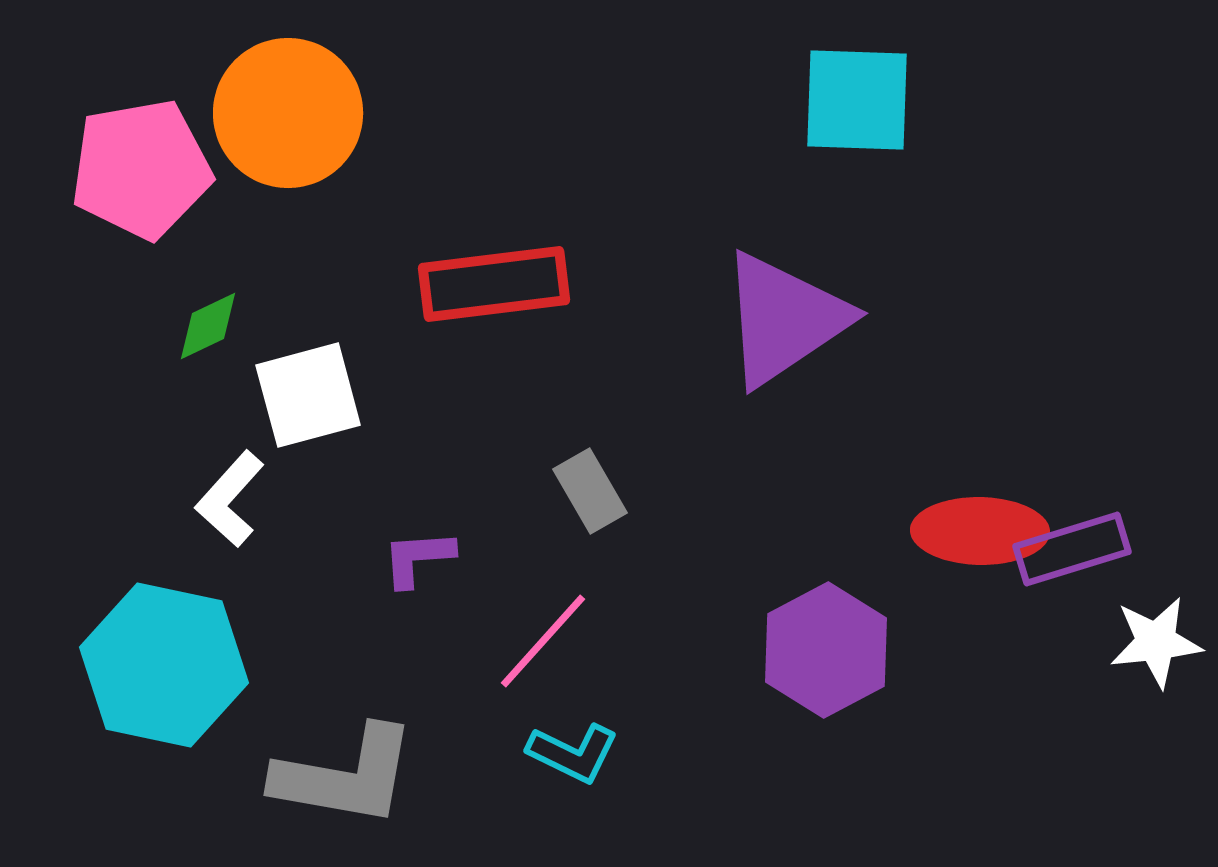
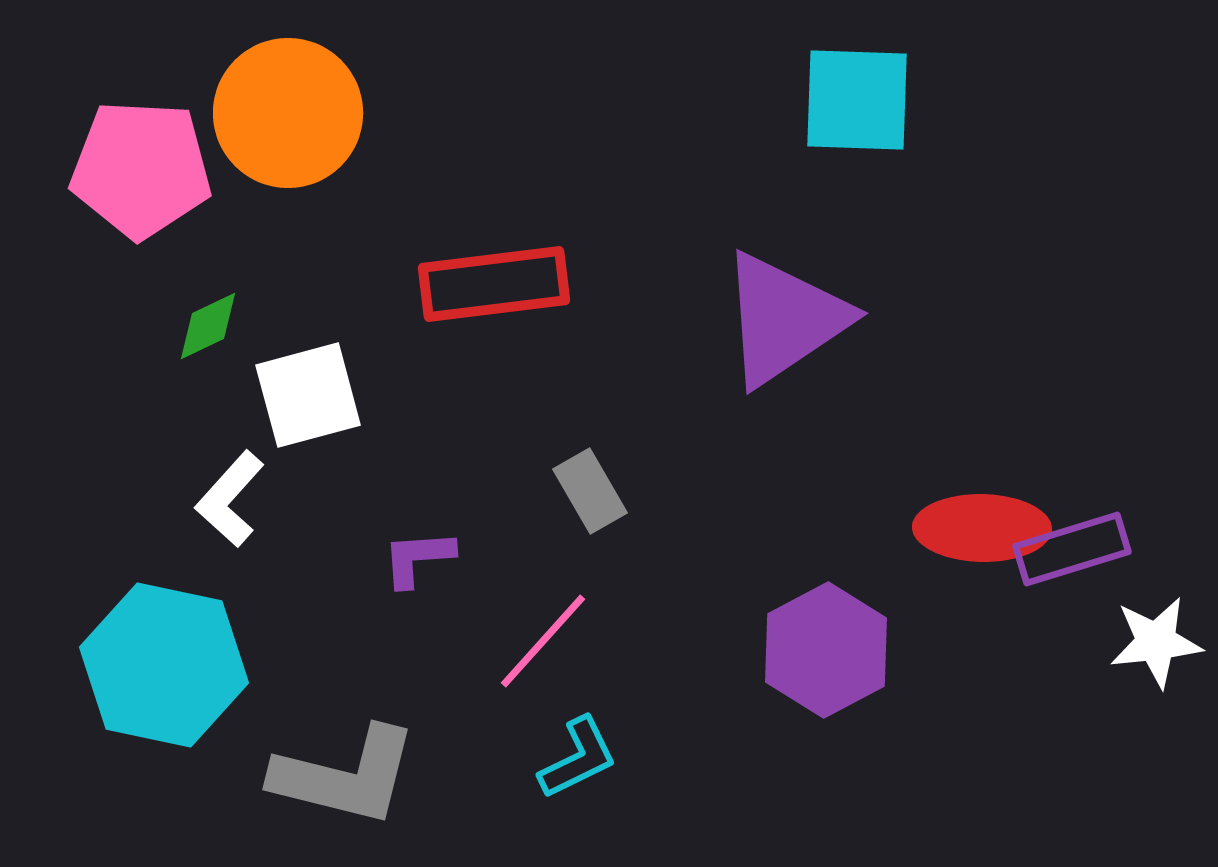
pink pentagon: rotated 13 degrees clockwise
red ellipse: moved 2 px right, 3 px up
cyan L-shape: moved 5 px right, 5 px down; rotated 52 degrees counterclockwise
gray L-shape: rotated 4 degrees clockwise
